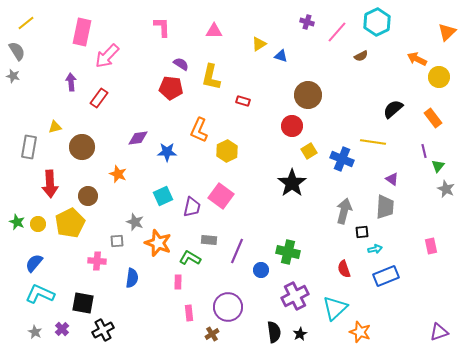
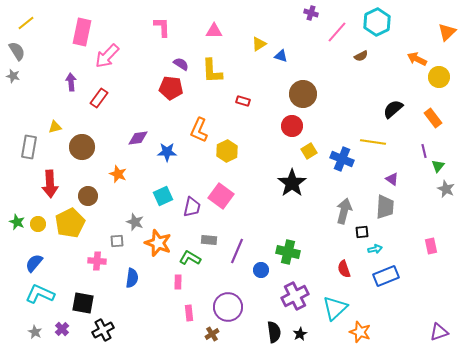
purple cross at (307, 22): moved 4 px right, 9 px up
yellow L-shape at (211, 77): moved 1 px right, 6 px up; rotated 16 degrees counterclockwise
brown circle at (308, 95): moved 5 px left, 1 px up
